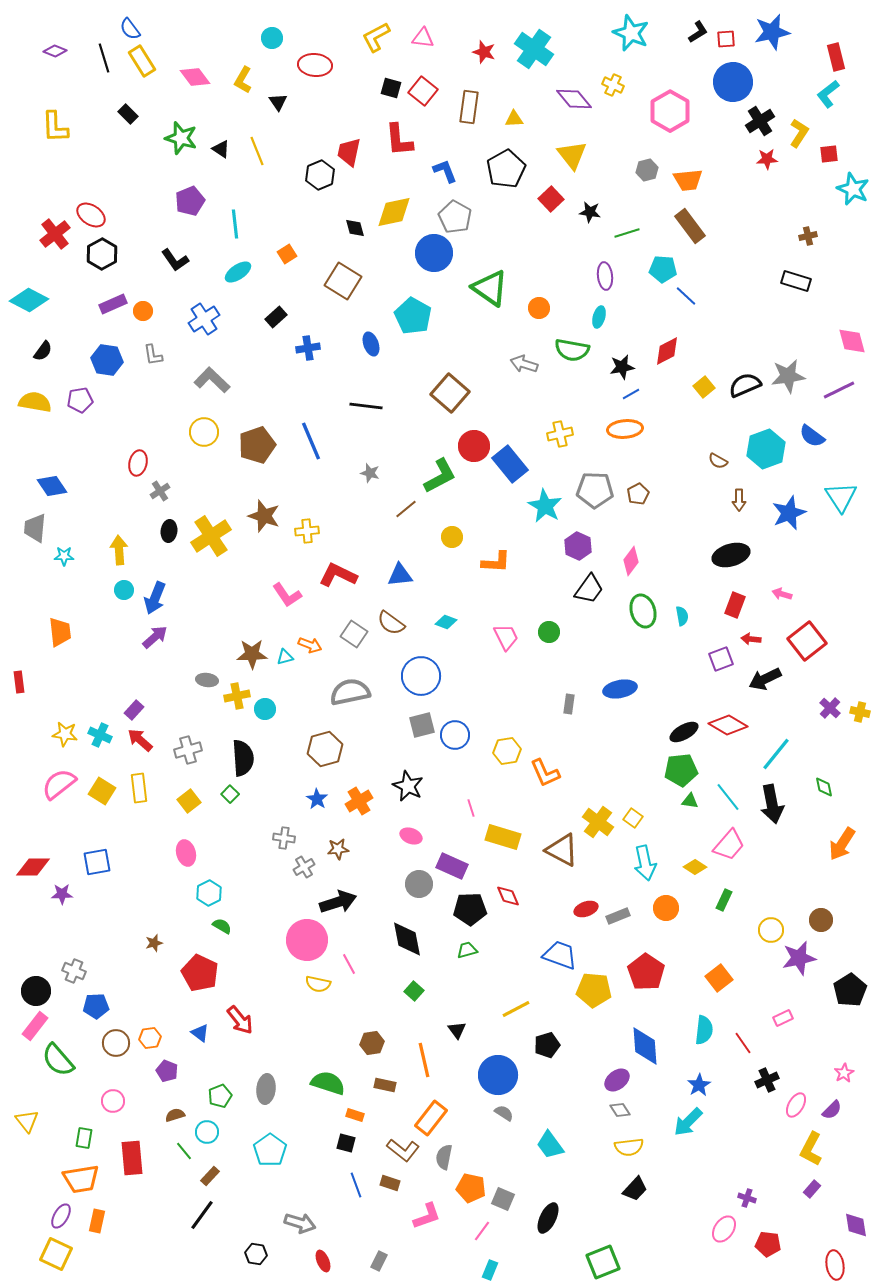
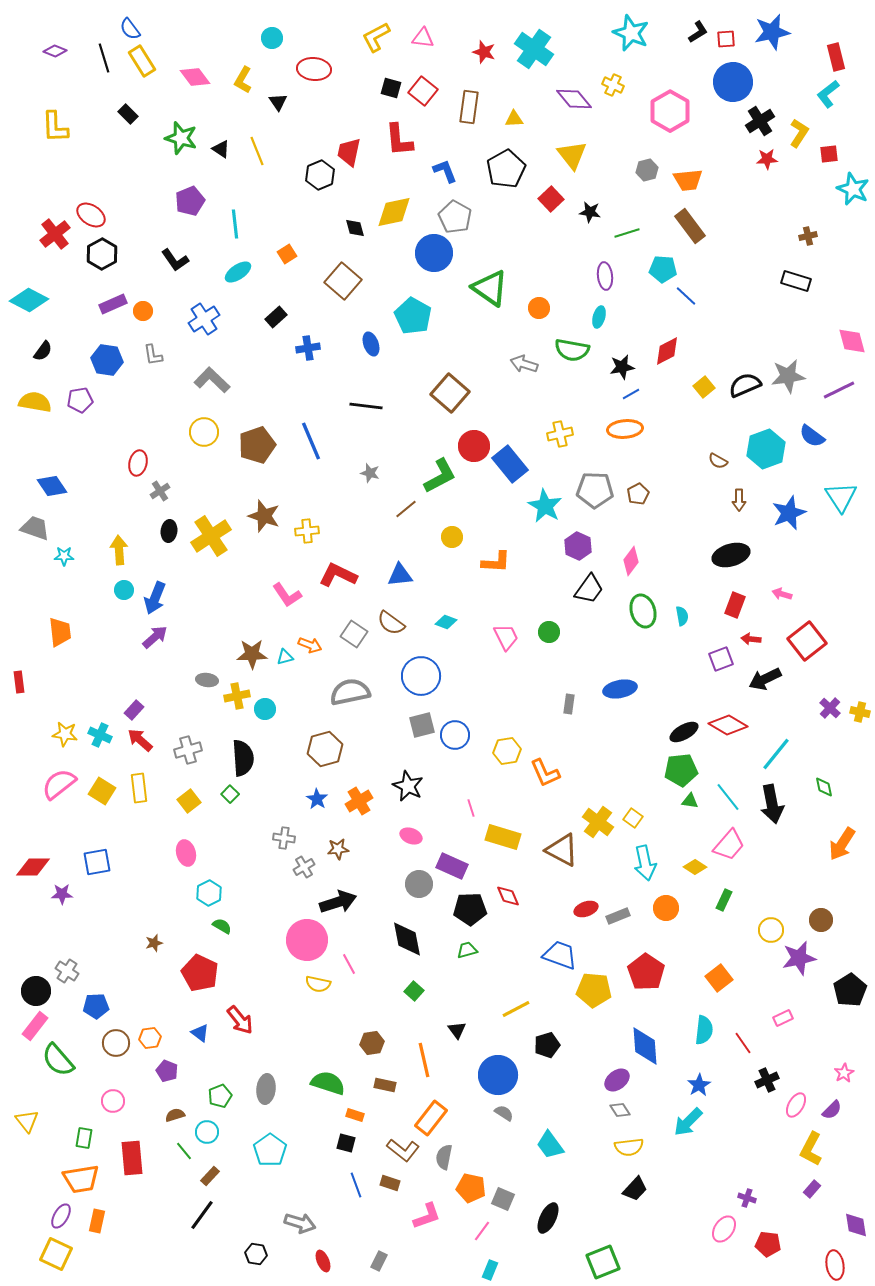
red ellipse at (315, 65): moved 1 px left, 4 px down
brown square at (343, 281): rotated 9 degrees clockwise
gray trapezoid at (35, 528): rotated 104 degrees clockwise
gray cross at (74, 971): moved 7 px left; rotated 10 degrees clockwise
